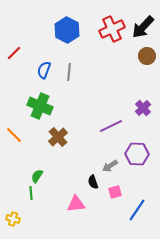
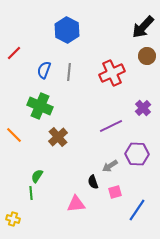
red cross: moved 44 px down
